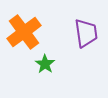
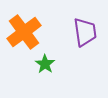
purple trapezoid: moved 1 px left, 1 px up
